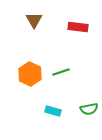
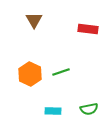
red rectangle: moved 10 px right, 2 px down
cyan rectangle: rotated 14 degrees counterclockwise
